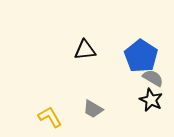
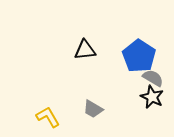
blue pentagon: moved 2 px left
black star: moved 1 px right, 3 px up
yellow L-shape: moved 2 px left
